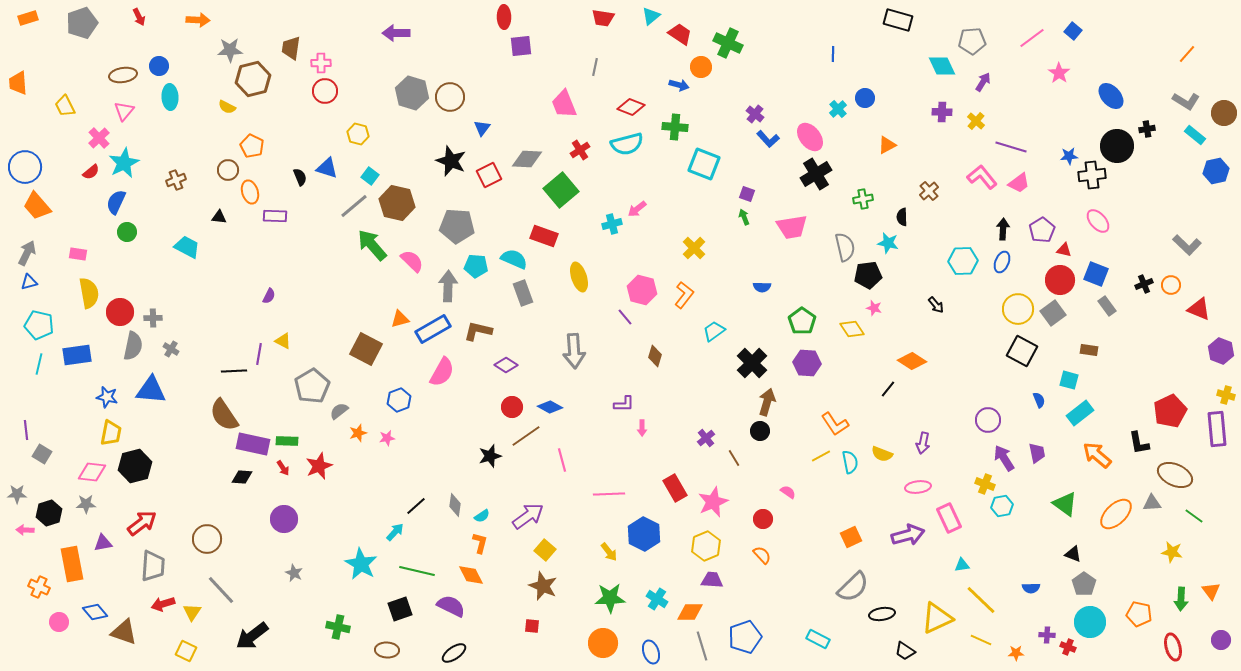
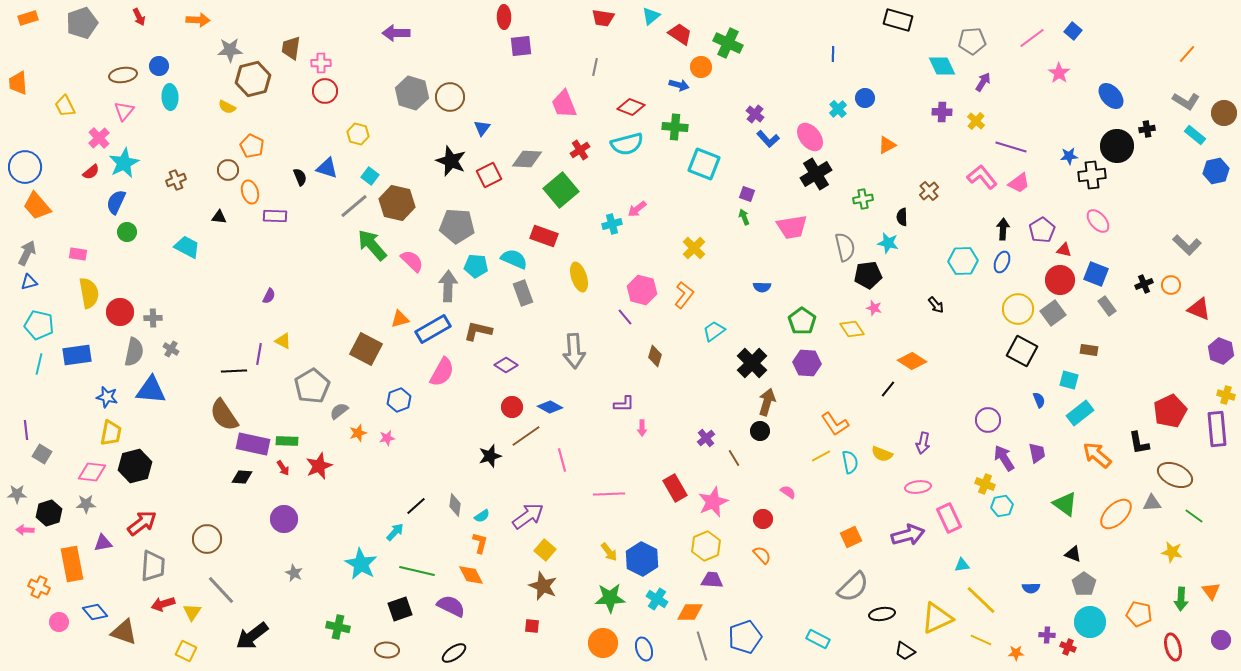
gray semicircle at (133, 346): moved 1 px right, 6 px down
blue hexagon at (644, 534): moved 2 px left, 25 px down
blue ellipse at (651, 652): moved 7 px left, 3 px up
